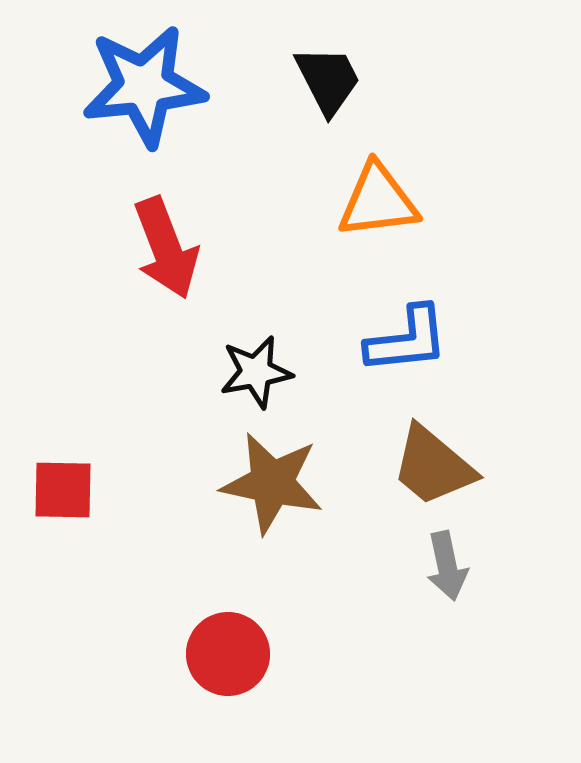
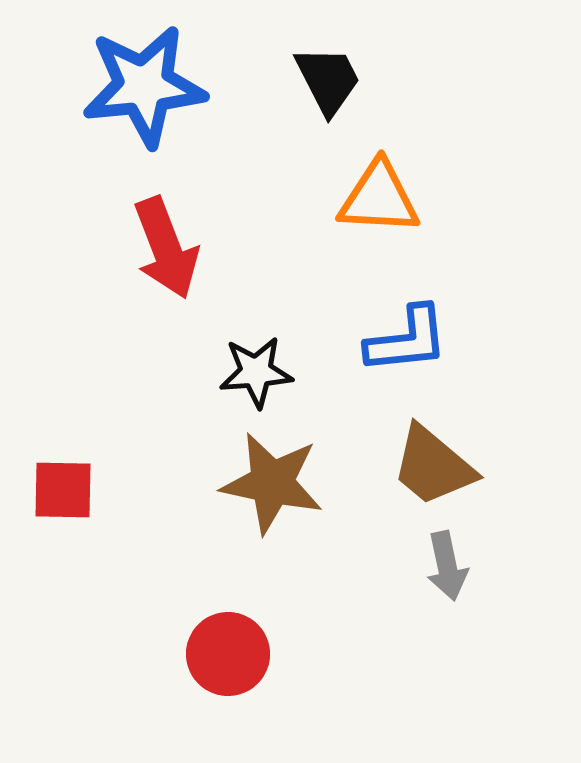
orange triangle: moved 1 px right, 3 px up; rotated 10 degrees clockwise
black star: rotated 6 degrees clockwise
